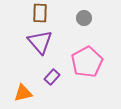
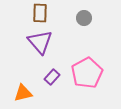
pink pentagon: moved 11 px down
